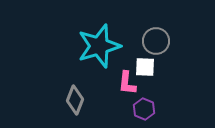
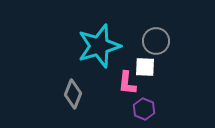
gray diamond: moved 2 px left, 6 px up
